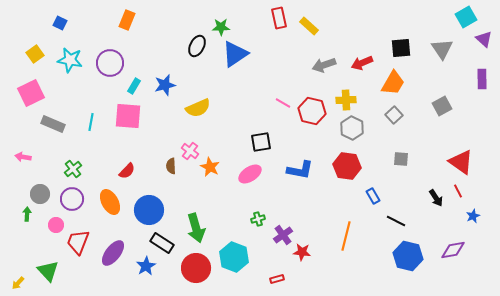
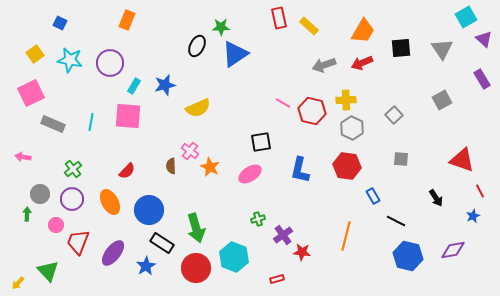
purple rectangle at (482, 79): rotated 30 degrees counterclockwise
orange trapezoid at (393, 83): moved 30 px left, 52 px up
gray square at (442, 106): moved 6 px up
red triangle at (461, 162): moved 1 px right, 2 px up; rotated 16 degrees counterclockwise
blue L-shape at (300, 170): rotated 92 degrees clockwise
red line at (458, 191): moved 22 px right
